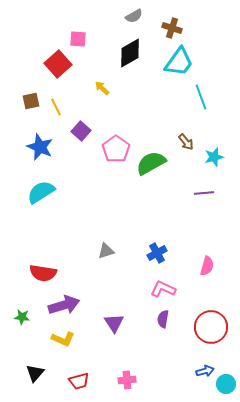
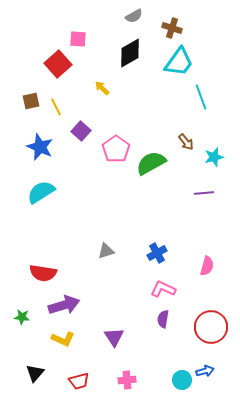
purple triangle: moved 14 px down
cyan circle: moved 44 px left, 4 px up
